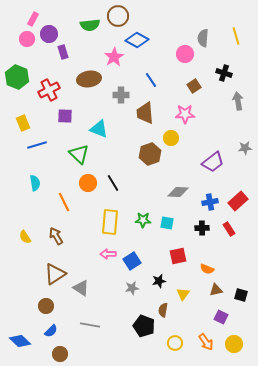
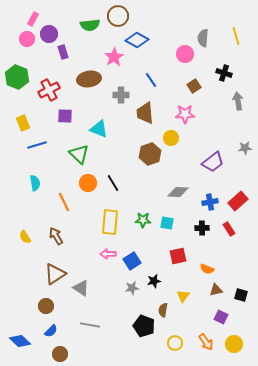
black star at (159, 281): moved 5 px left
yellow triangle at (183, 294): moved 2 px down
